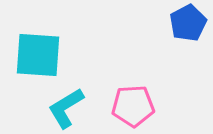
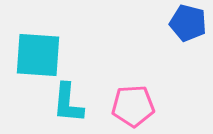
blue pentagon: rotated 30 degrees counterclockwise
cyan L-shape: moved 2 px right, 5 px up; rotated 54 degrees counterclockwise
